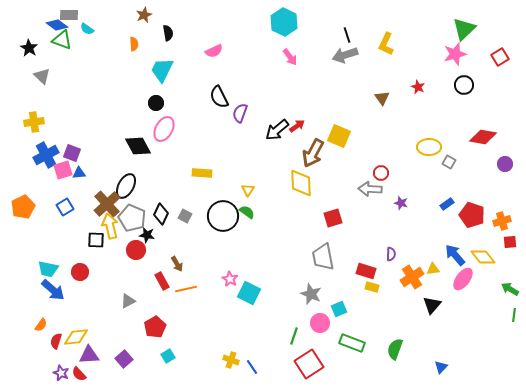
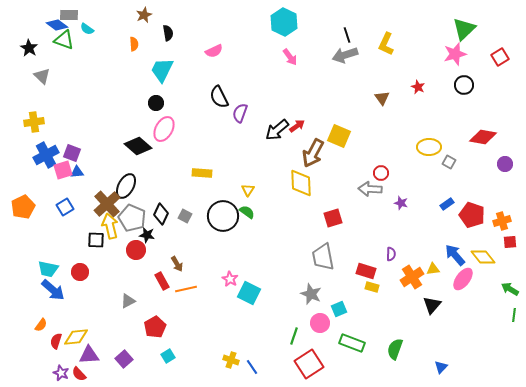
green triangle at (62, 40): moved 2 px right
black diamond at (138, 146): rotated 20 degrees counterclockwise
blue triangle at (79, 173): moved 2 px left, 1 px up
